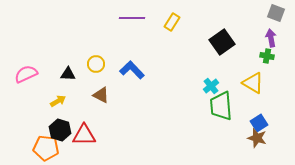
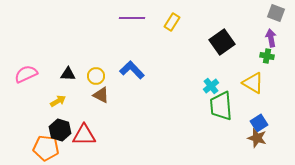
yellow circle: moved 12 px down
